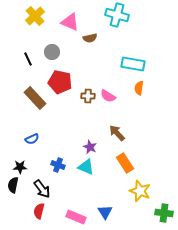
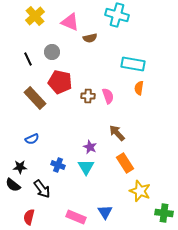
pink semicircle: rotated 140 degrees counterclockwise
cyan triangle: rotated 36 degrees clockwise
black semicircle: rotated 63 degrees counterclockwise
red semicircle: moved 10 px left, 6 px down
